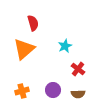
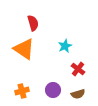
orange triangle: rotated 45 degrees counterclockwise
brown semicircle: rotated 16 degrees counterclockwise
